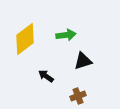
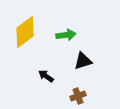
yellow diamond: moved 7 px up
